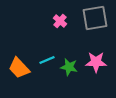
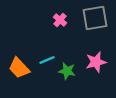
pink cross: moved 1 px up
pink star: rotated 15 degrees counterclockwise
green star: moved 2 px left, 4 px down
